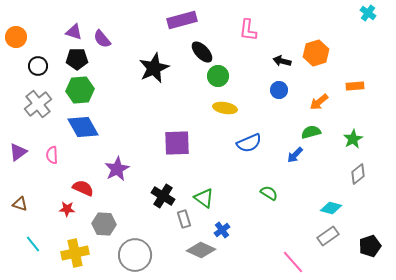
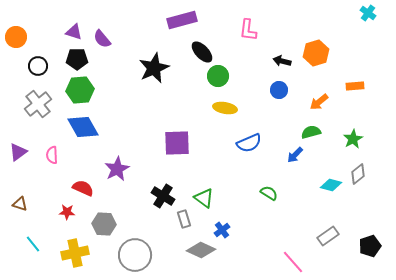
cyan diamond at (331, 208): moved 23 px up
red star at (67, 209): moved 3 px down
